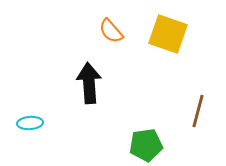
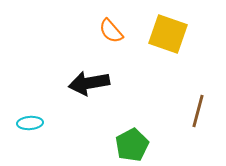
black arrow: rotated 96 degrees counterclockwise
green pentagon: moved 14 px left; rotated 20 degrees counterclockwise
